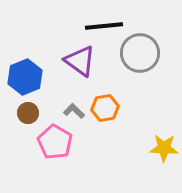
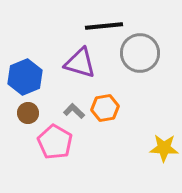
purple triangle: moved 2 px down; rotated 20 degrees counterclockwise
